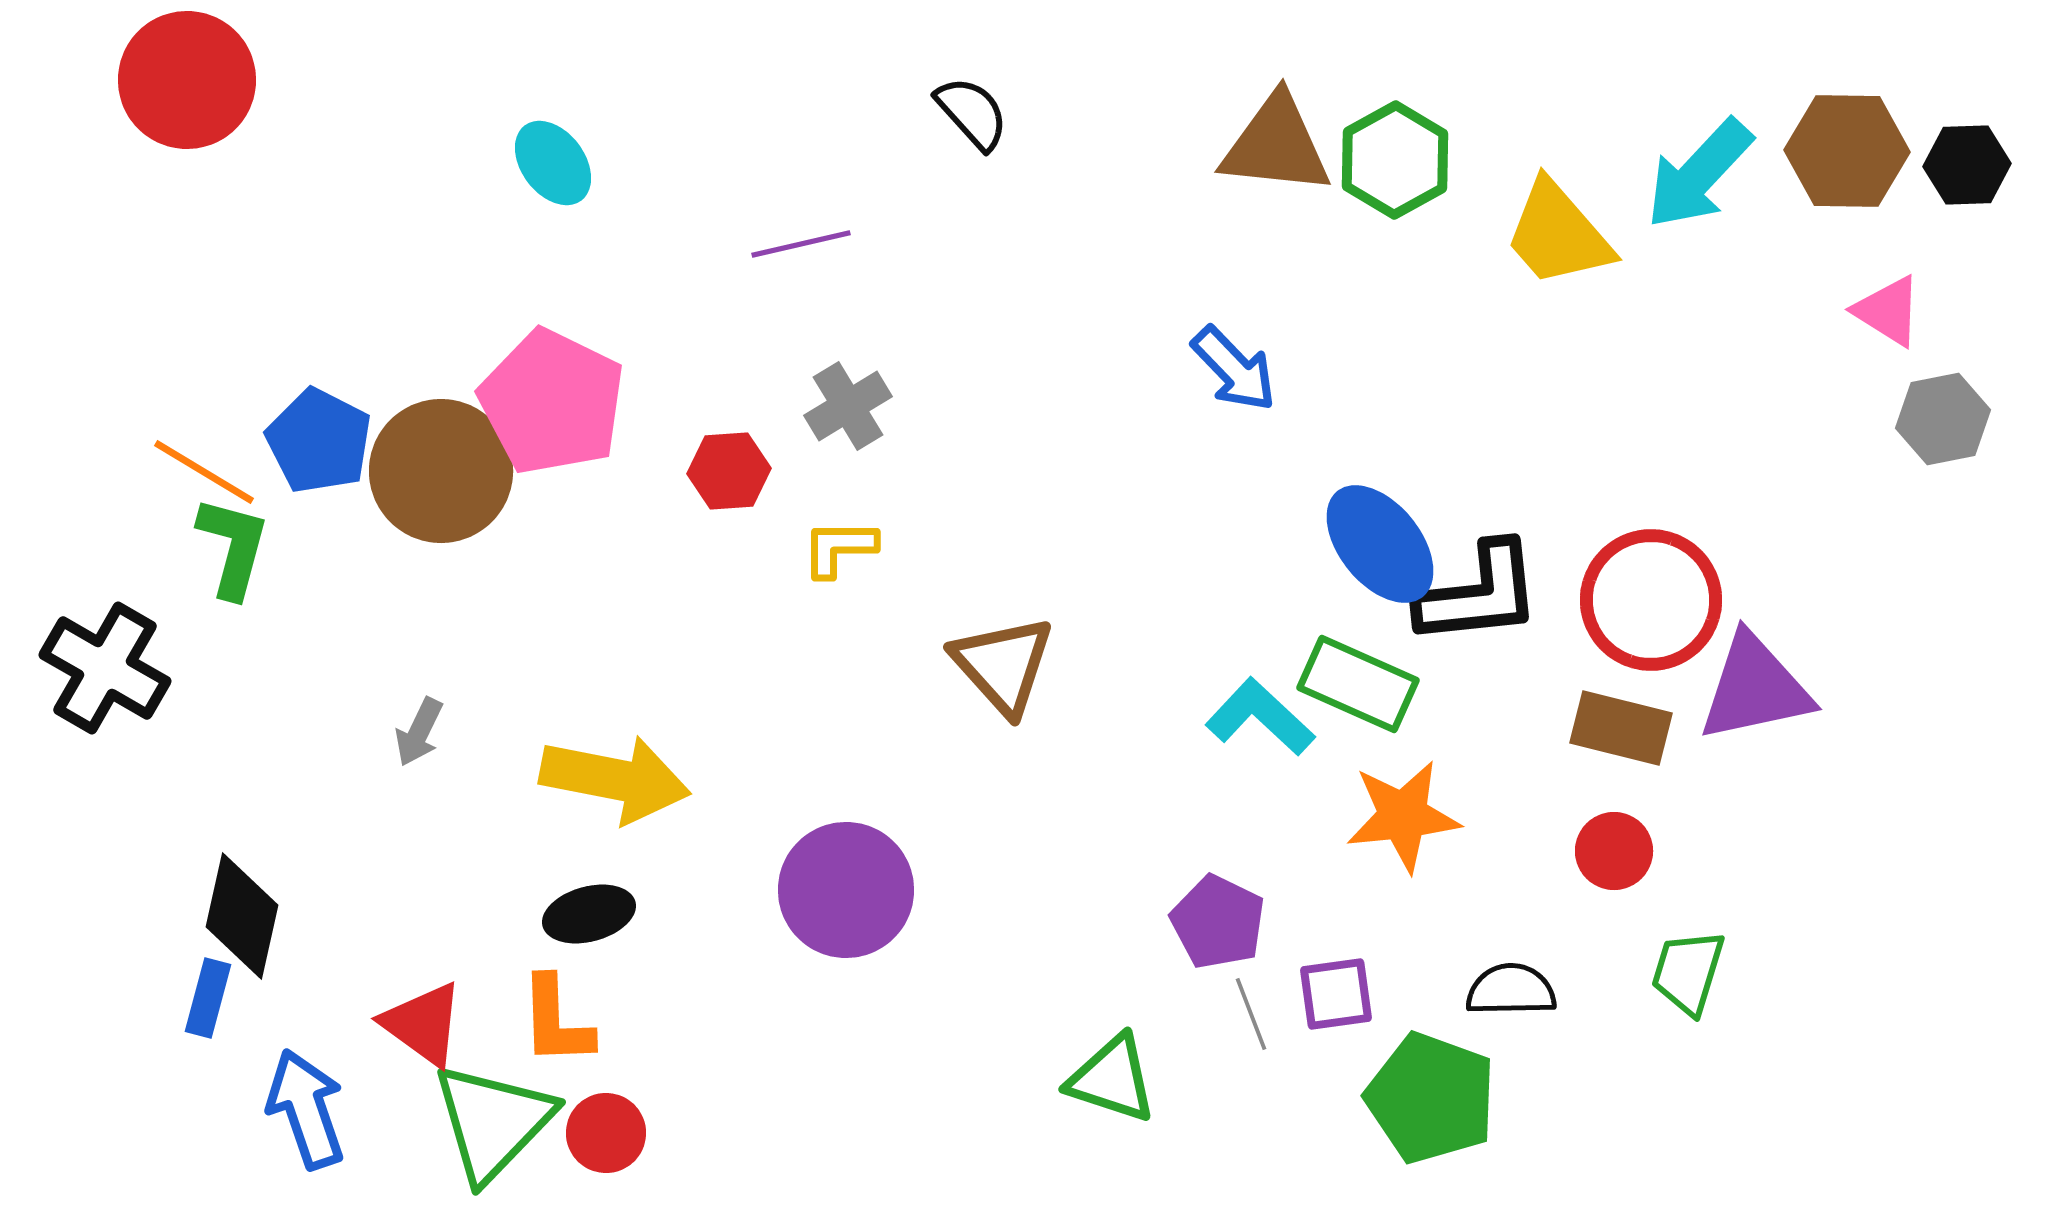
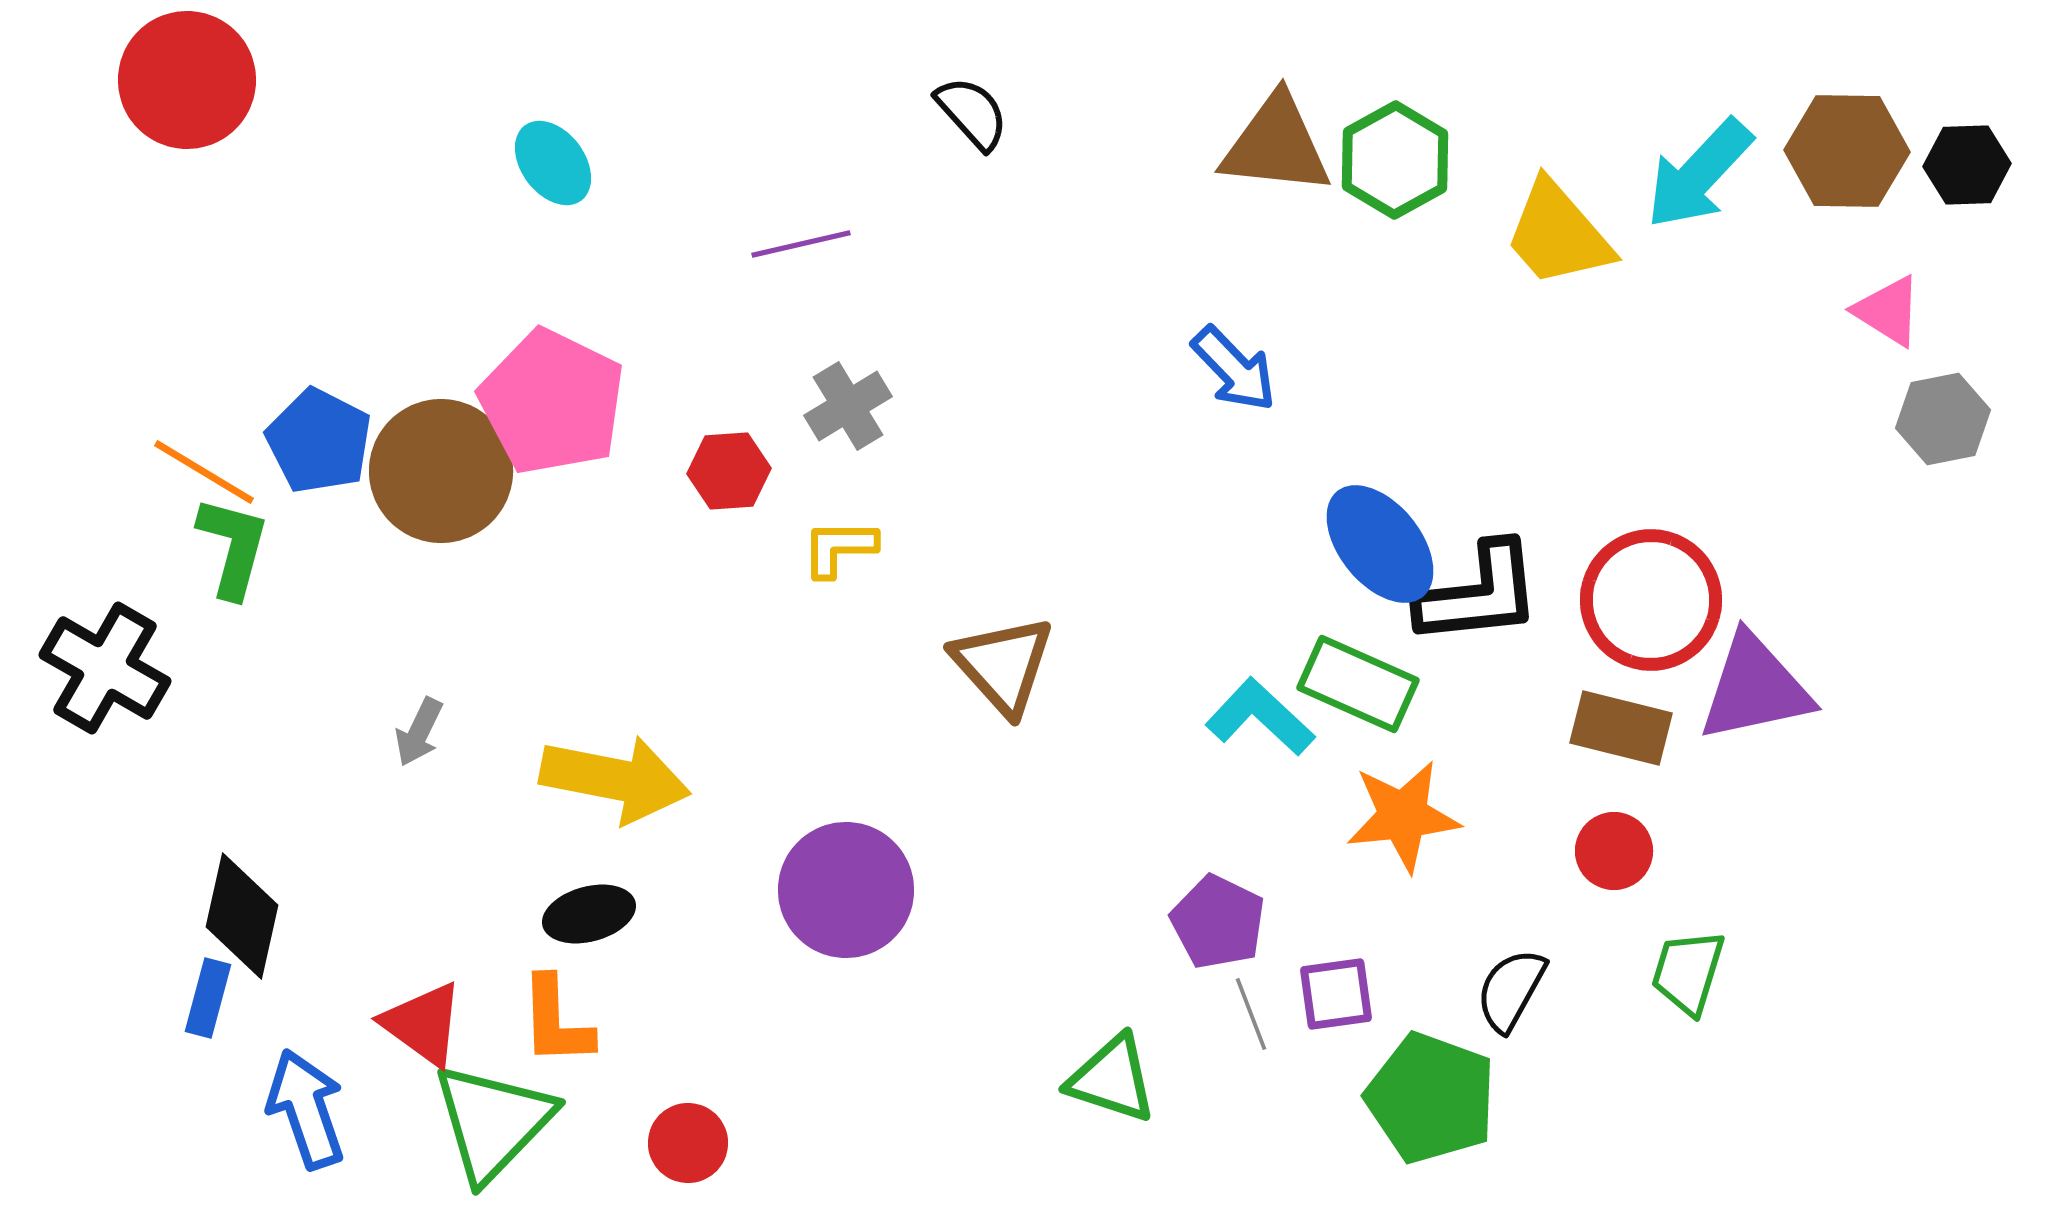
black semicircle at (1511, 990): rotated 60 degrees counterclockwise
red circle at (606, 1133): moved 82 px right, 10 px down
